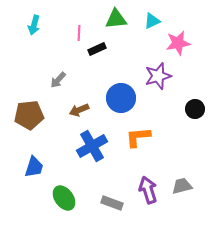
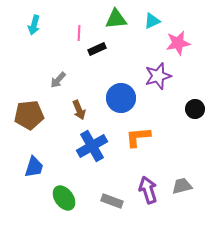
brown arrow: rotated 90 degrees counterclockwise
gray rectangle: moved 2 px up
